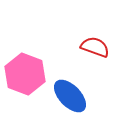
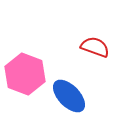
blue ellipse: moved 1 px left
